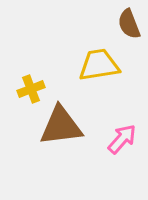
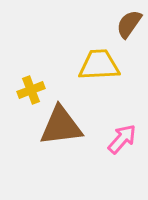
brown semicircle: rotated 56 degrees clockwise
yellow trapezoid: rotated 6 degrees clockwise
yellow cross: moved 1 px down
